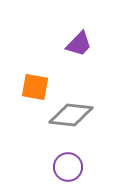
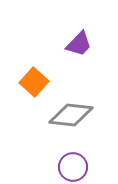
orange square: moved 1 px left, 5 px up; rotated 32 degrees clockwise
purple circle: moved 5 px right
